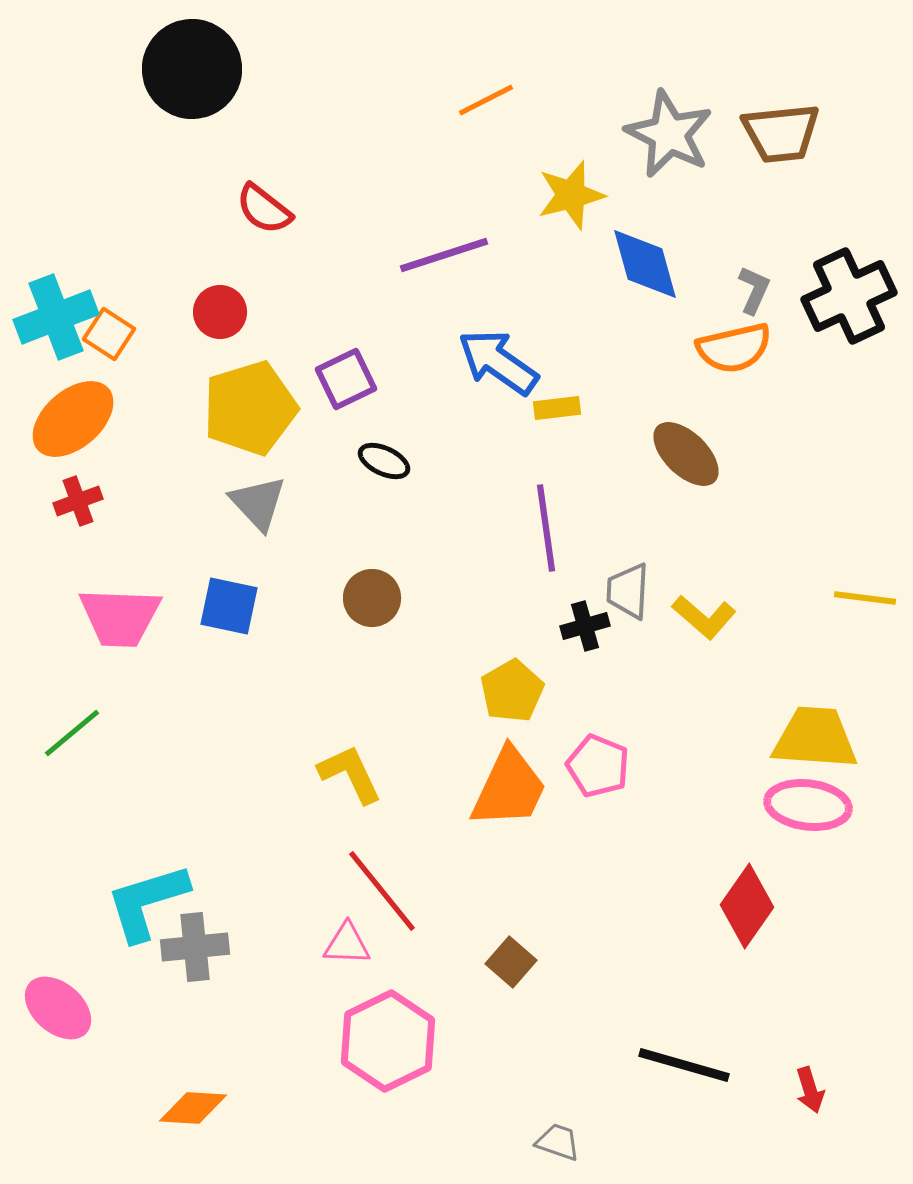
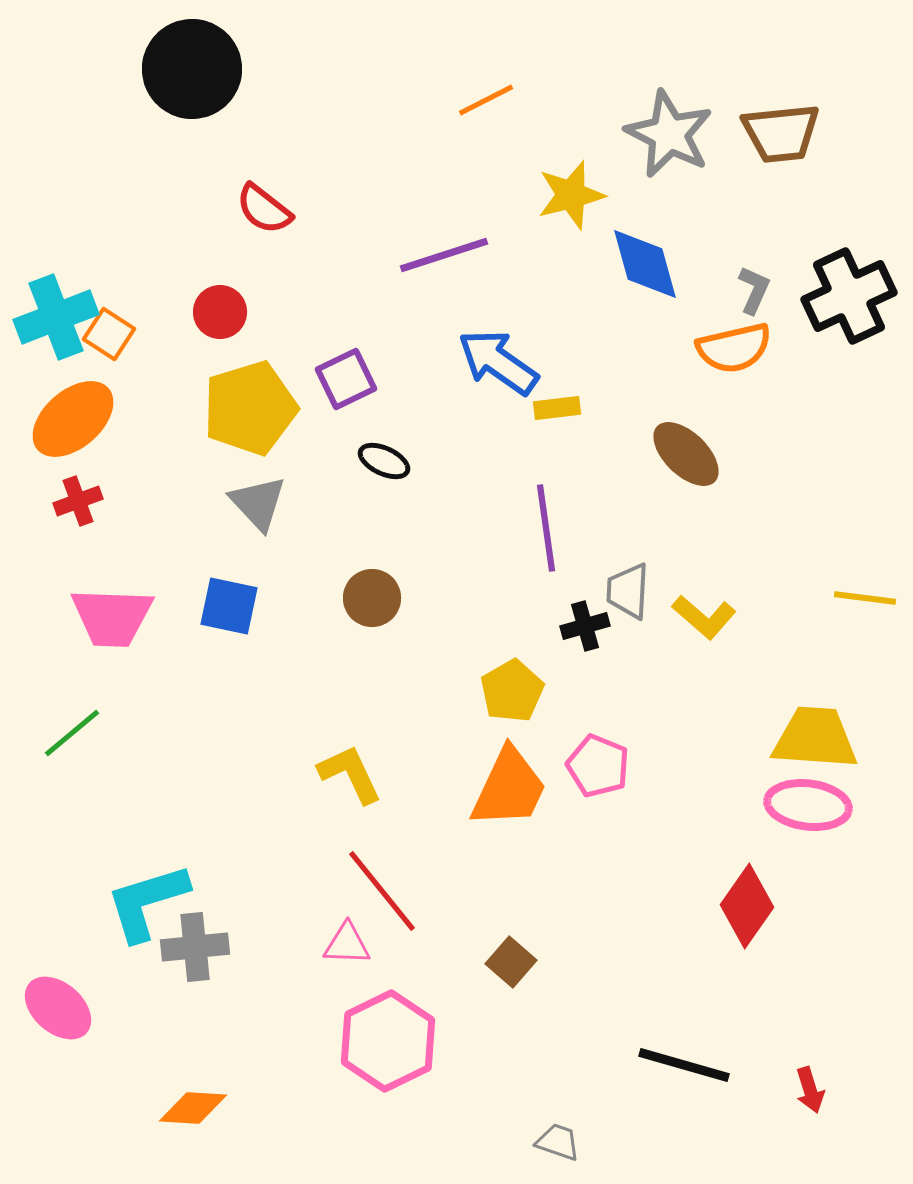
pink trapezoid at (120, 617): moved 8 px left
